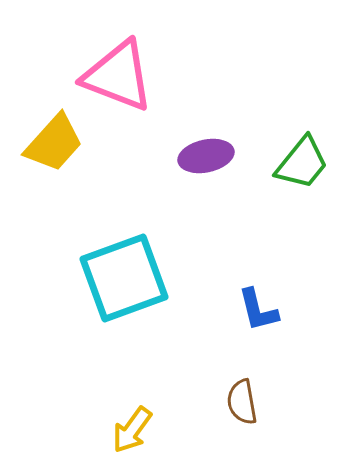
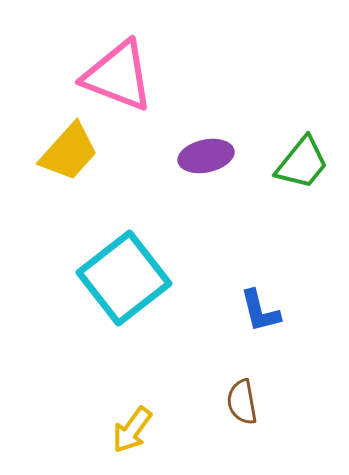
yellow trapezoid: moved 15 px right, 9 px down
cyan square: rotated 18 degrees counterclockwise
blue L-shape: moved 2 px right, 1 px down
